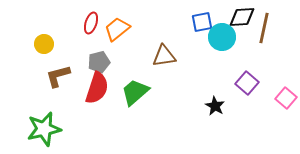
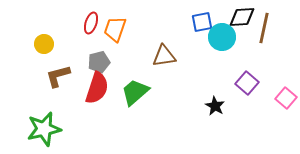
orange trapezoid: moved 2 px left; rotated 32 degrees counterclockwise
